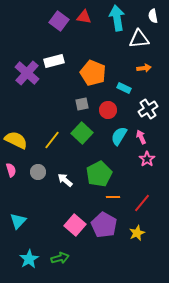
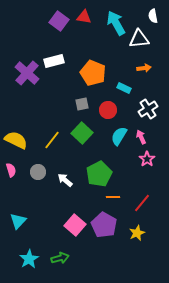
cyan arrow: moved 1 px left, 5 px down; rotated 20 degrees counterclockwise
